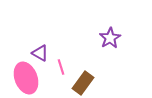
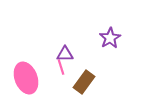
purple triangle: moved 25 px right, 1 px down; rotated 30 degrees counterclockwise
brown rectangle: moved 1 px right, 1 px up
